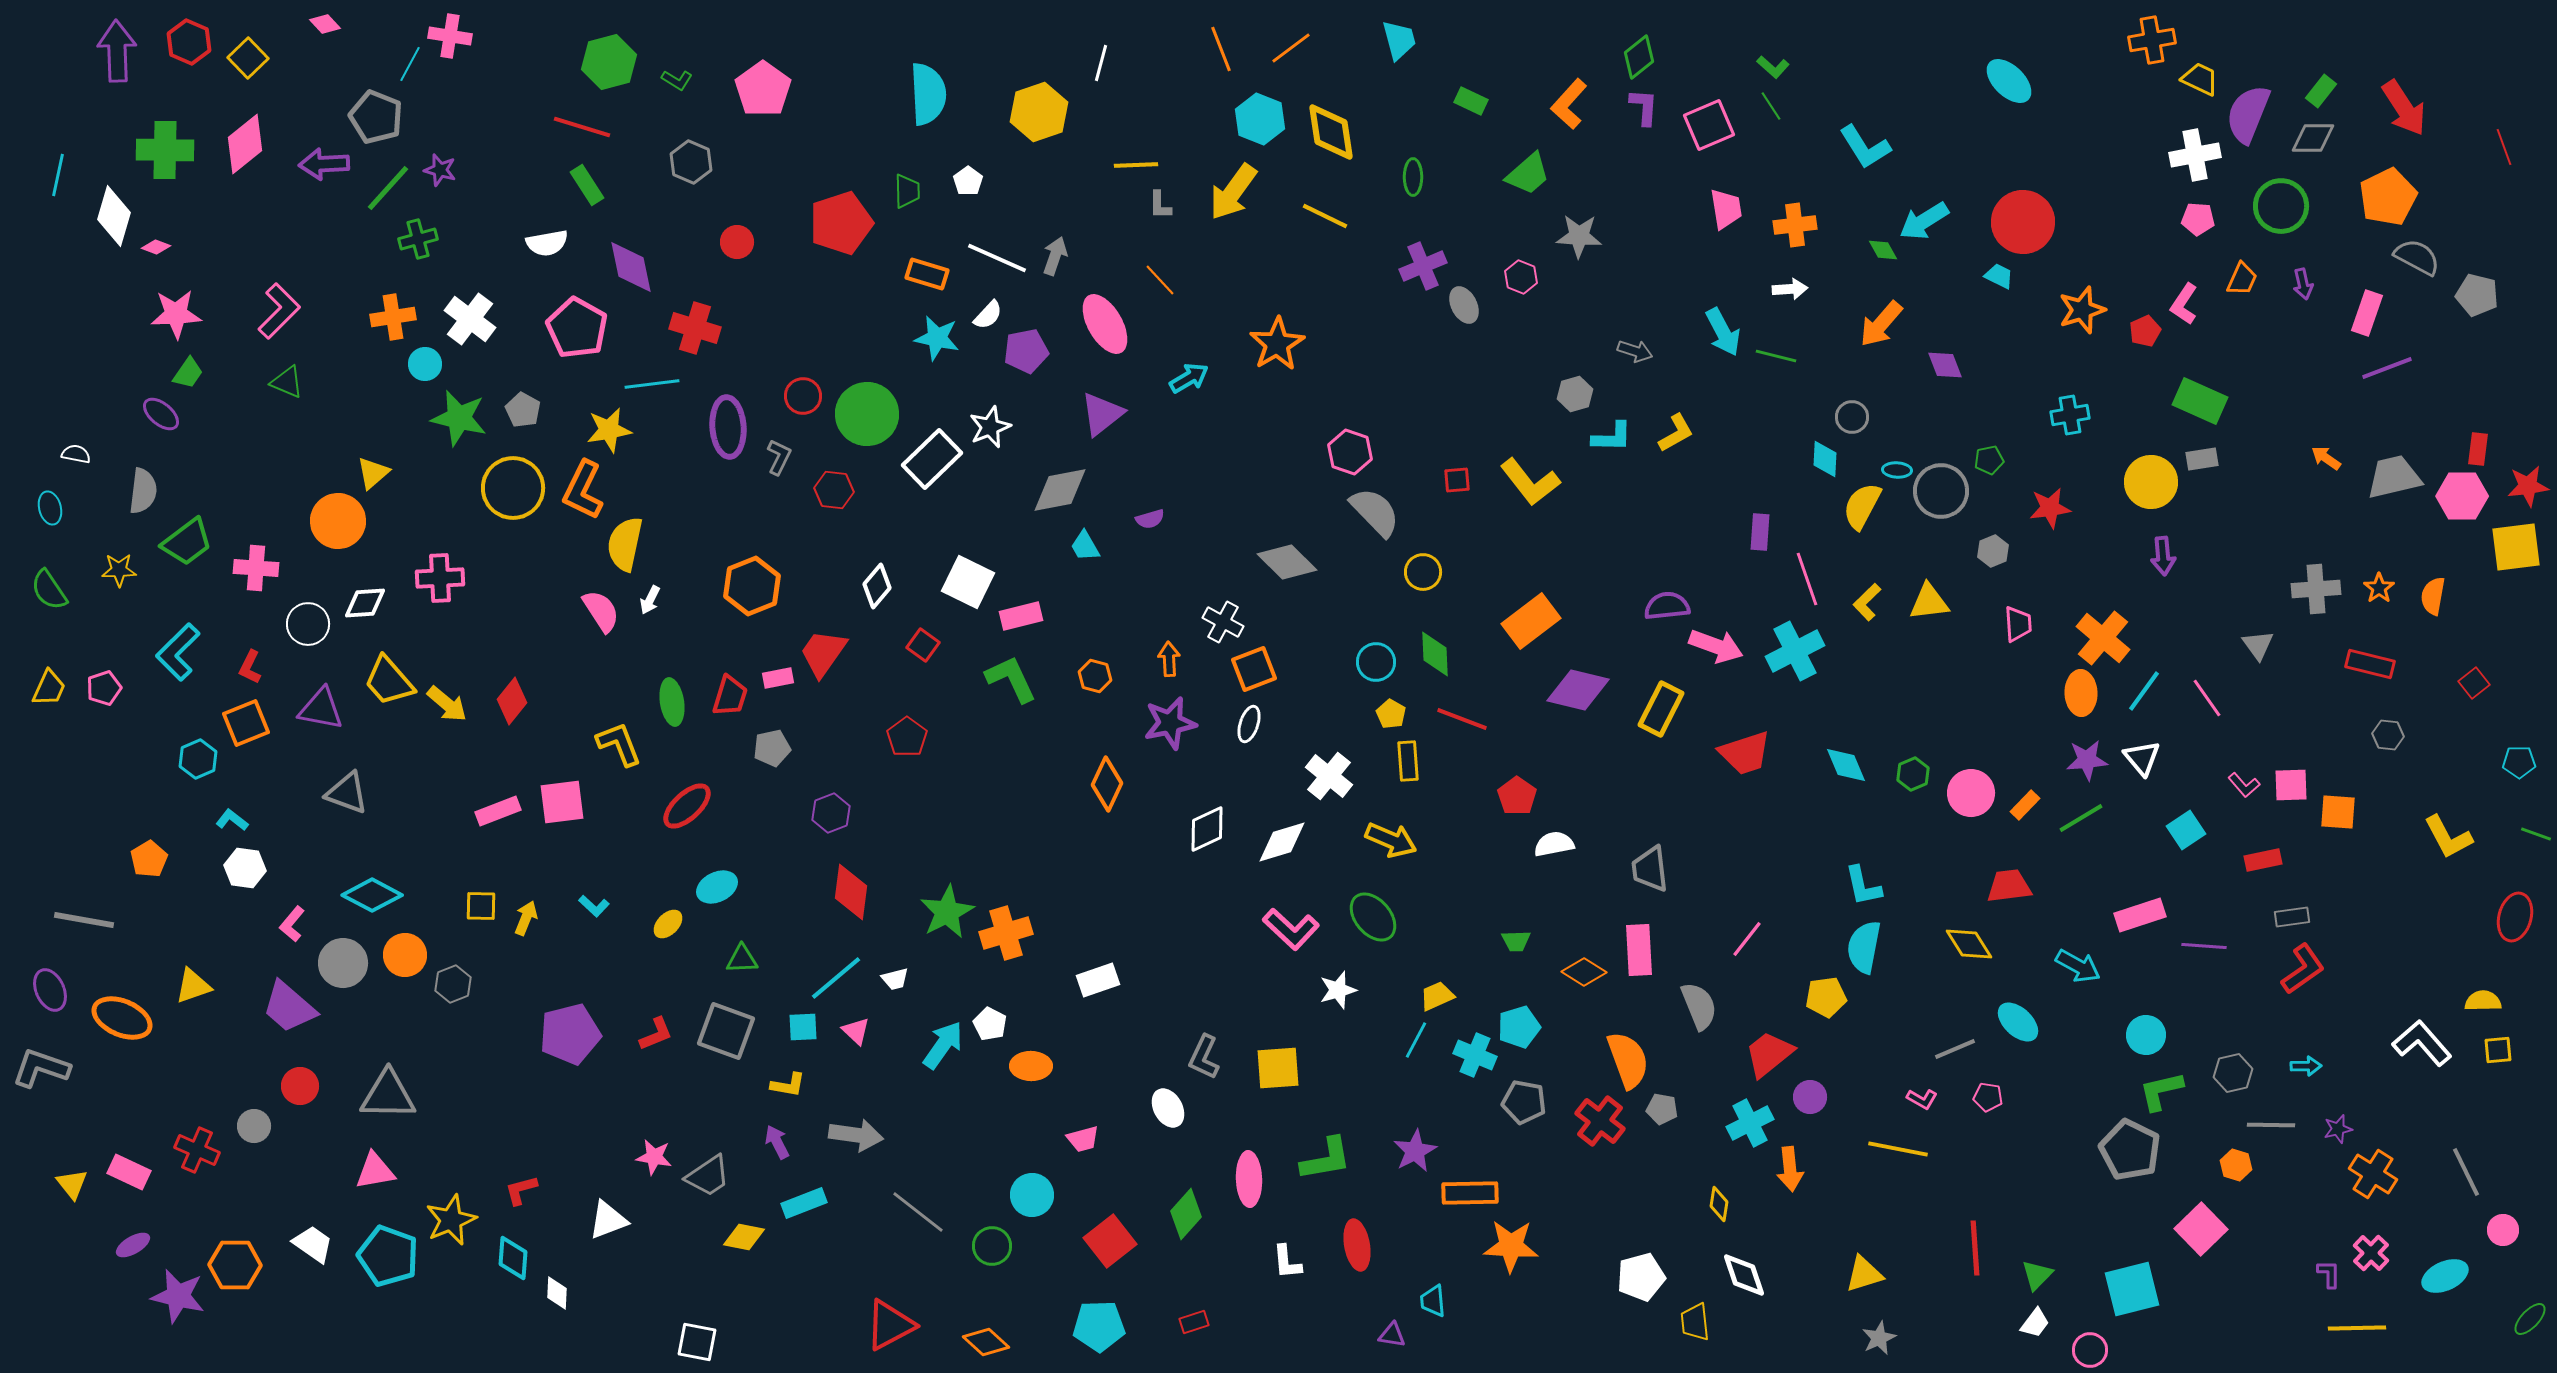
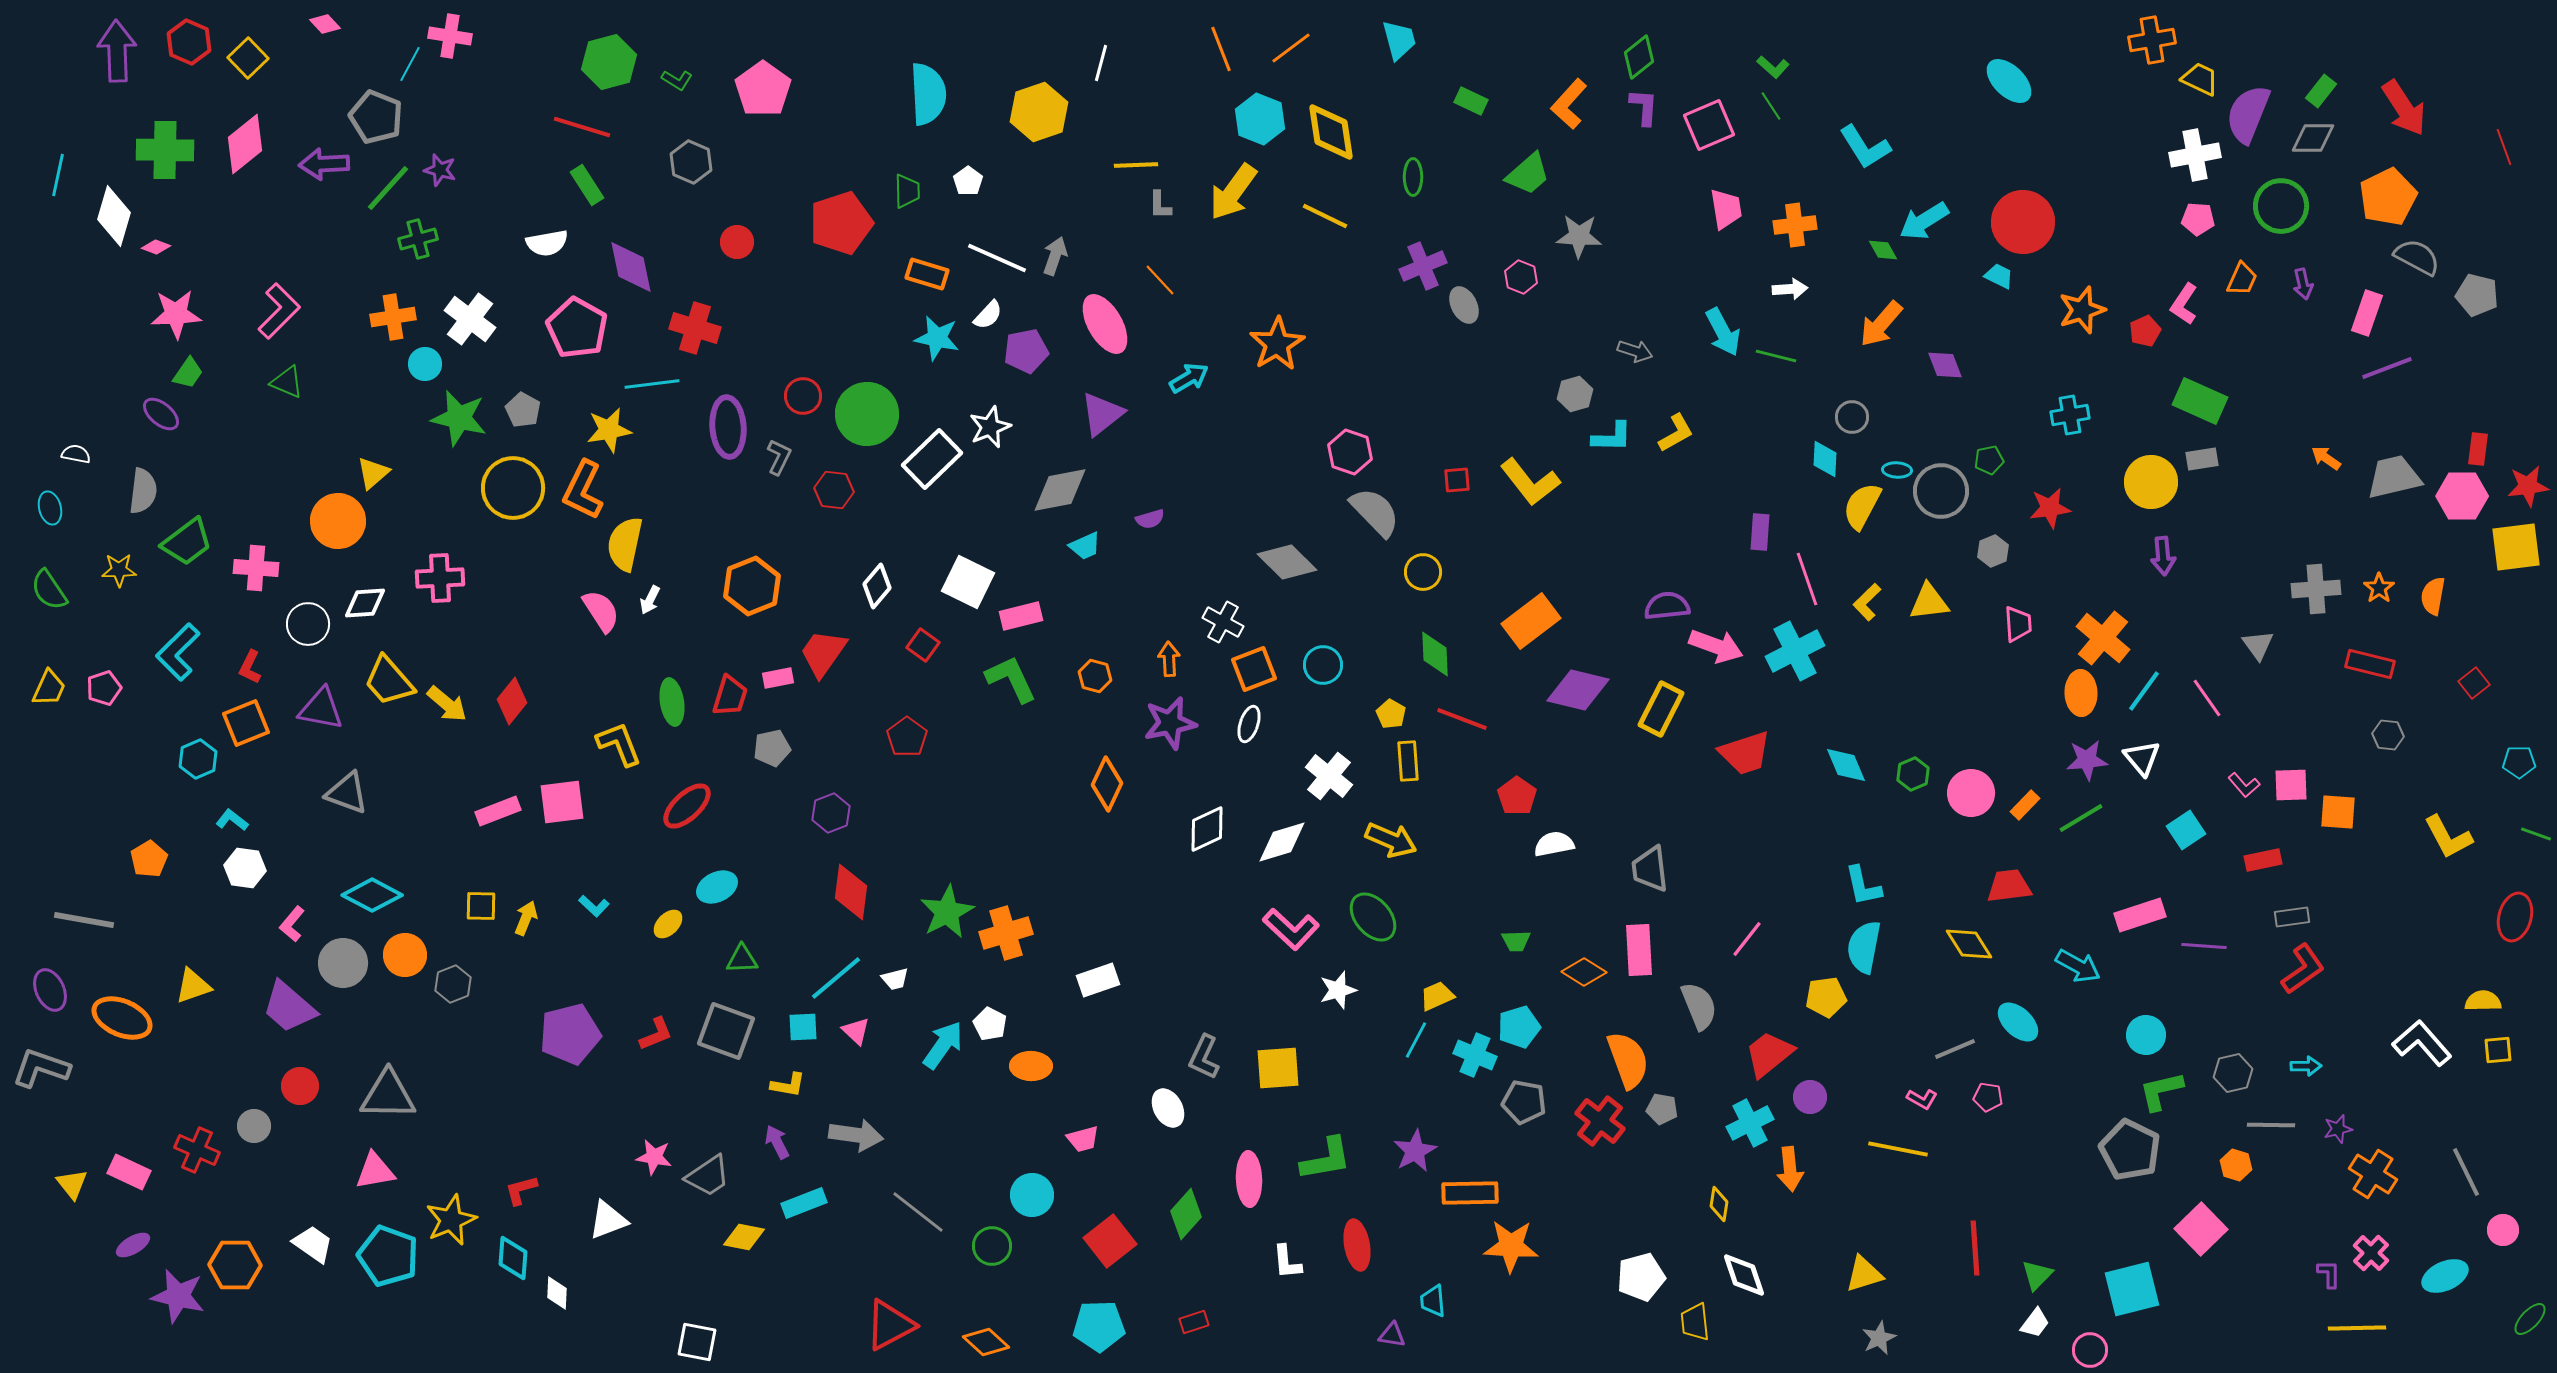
cyan trapezoid at (1085, 546): rotated 84 degrees counterclockwise
cyan circle at (1376, 662): moved 53 px left, 3 px down
